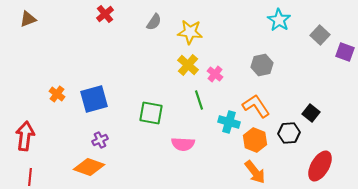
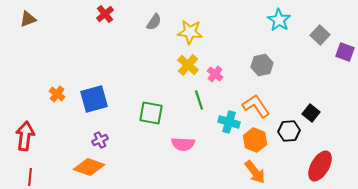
black hexagon: moved 2 px up
